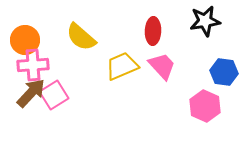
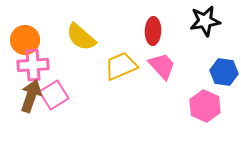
yellow trapezoid: moved 1 px left
brown arrow: moved 3 px down; rotated 24 degrees counterclockwise
